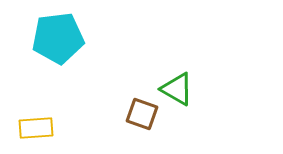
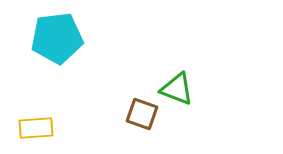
cyan pentagon: moved 1 px left
green triangle: rotated 9 degrees counterclockwise
